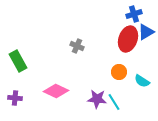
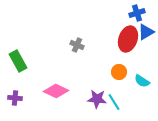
blue cross: moved 3 px right, 1 px up
gray cross: moved 1 px up
